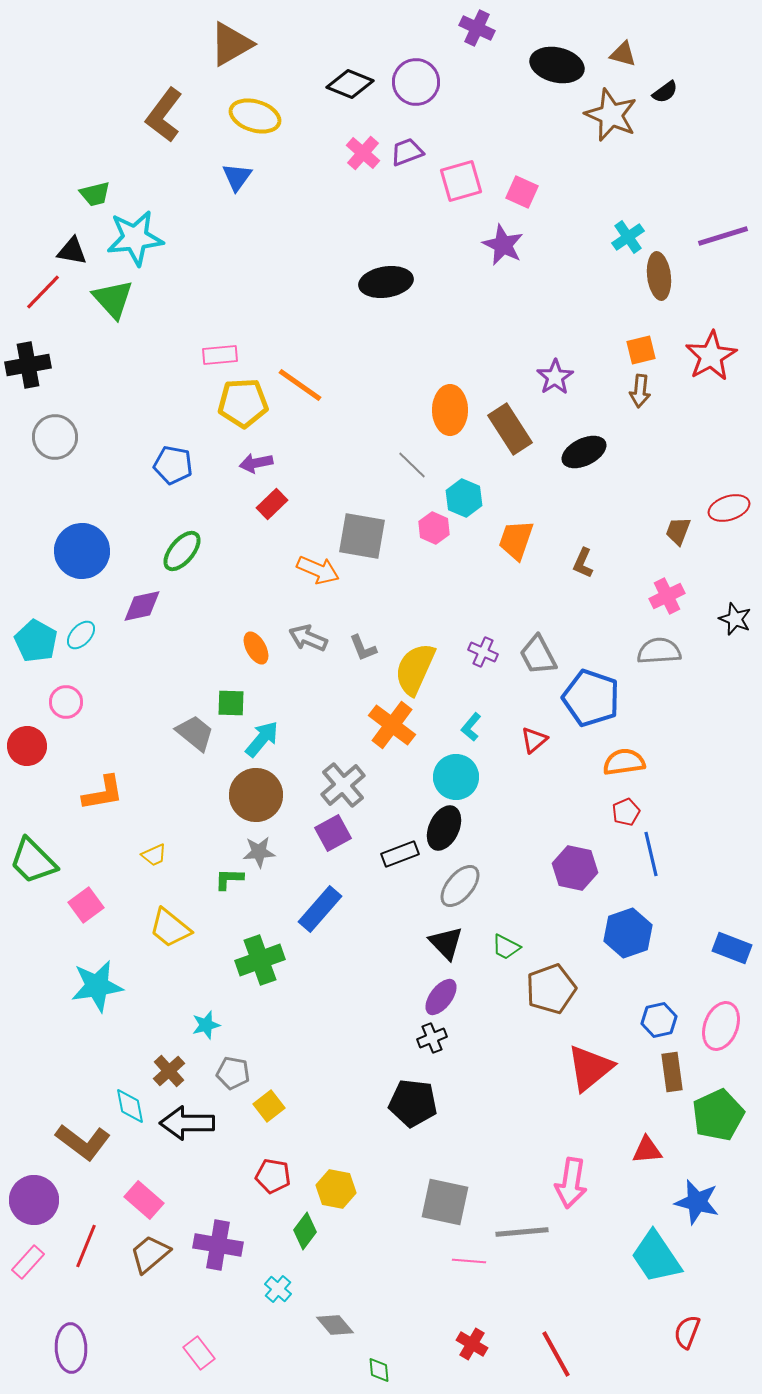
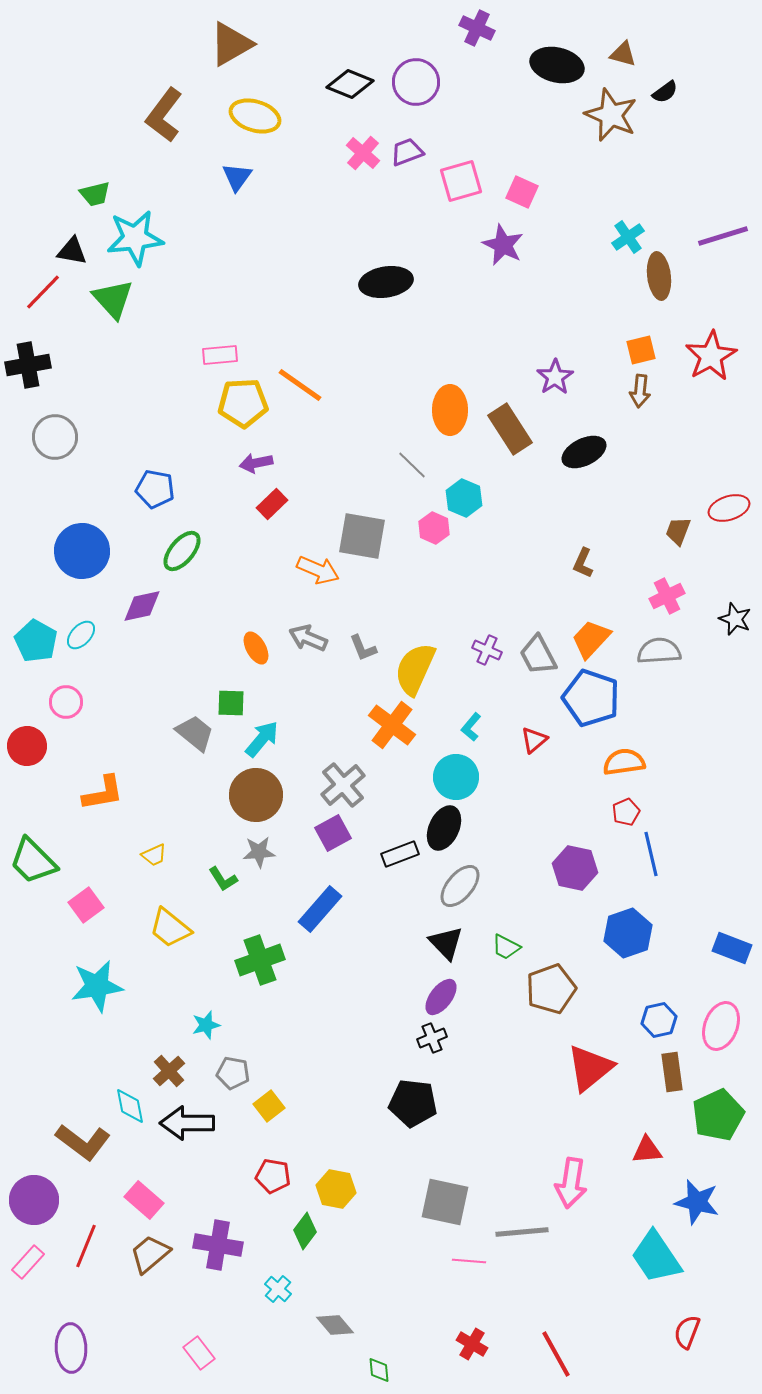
blue pentagon at (173, 465): moved 18 px left, 24 px down
orange trapezoid at (516, 540): moved 75 px right, 99 px down; rotated 24 degrees clockwise
purple cross at (483, 652): moved 4 px right, 2 px up
green L-shape at (229, 879): moved 6 px left; rotated 124 degrees counterclockwise
